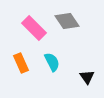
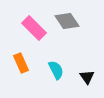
cyan semicircle: moved 4 px right, 8 px down
